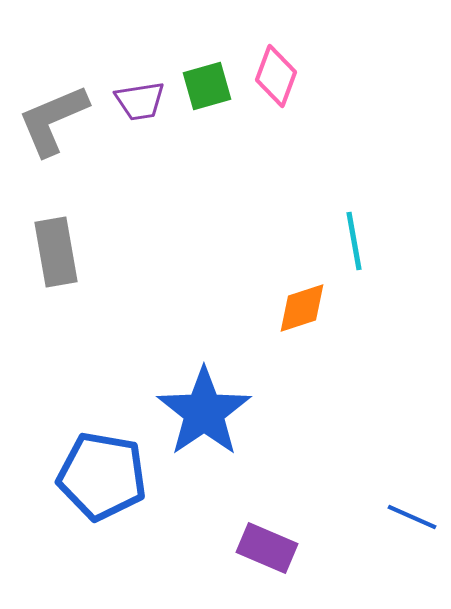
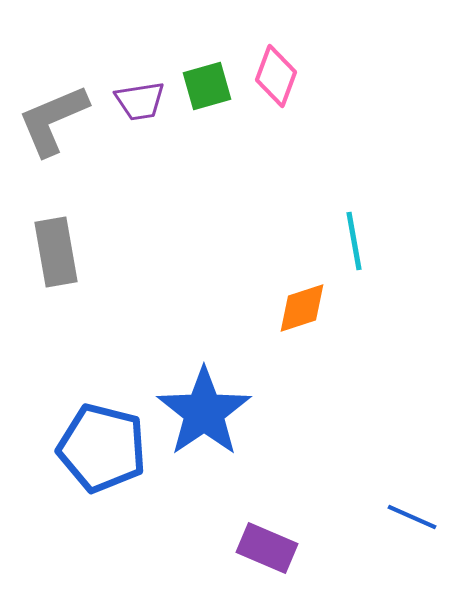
blue pentagon: moved 28 px up; rotated 4 degrees clockwise
